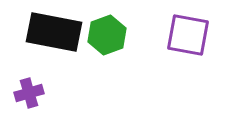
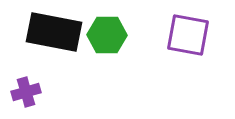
green hexagon: rotated 21 degrees clockwise
purple cross: moved 3 px left, 1 px up
